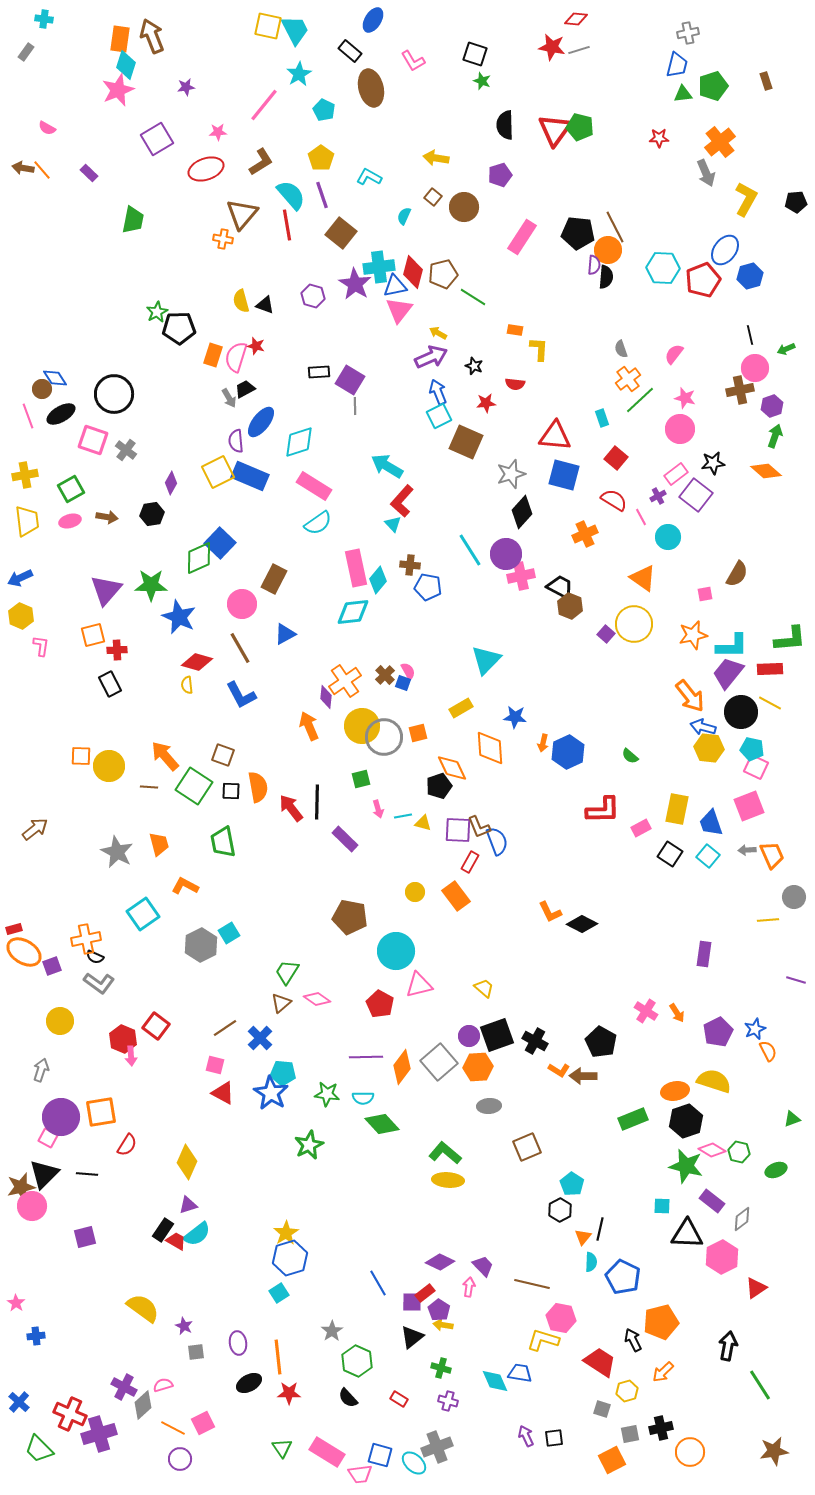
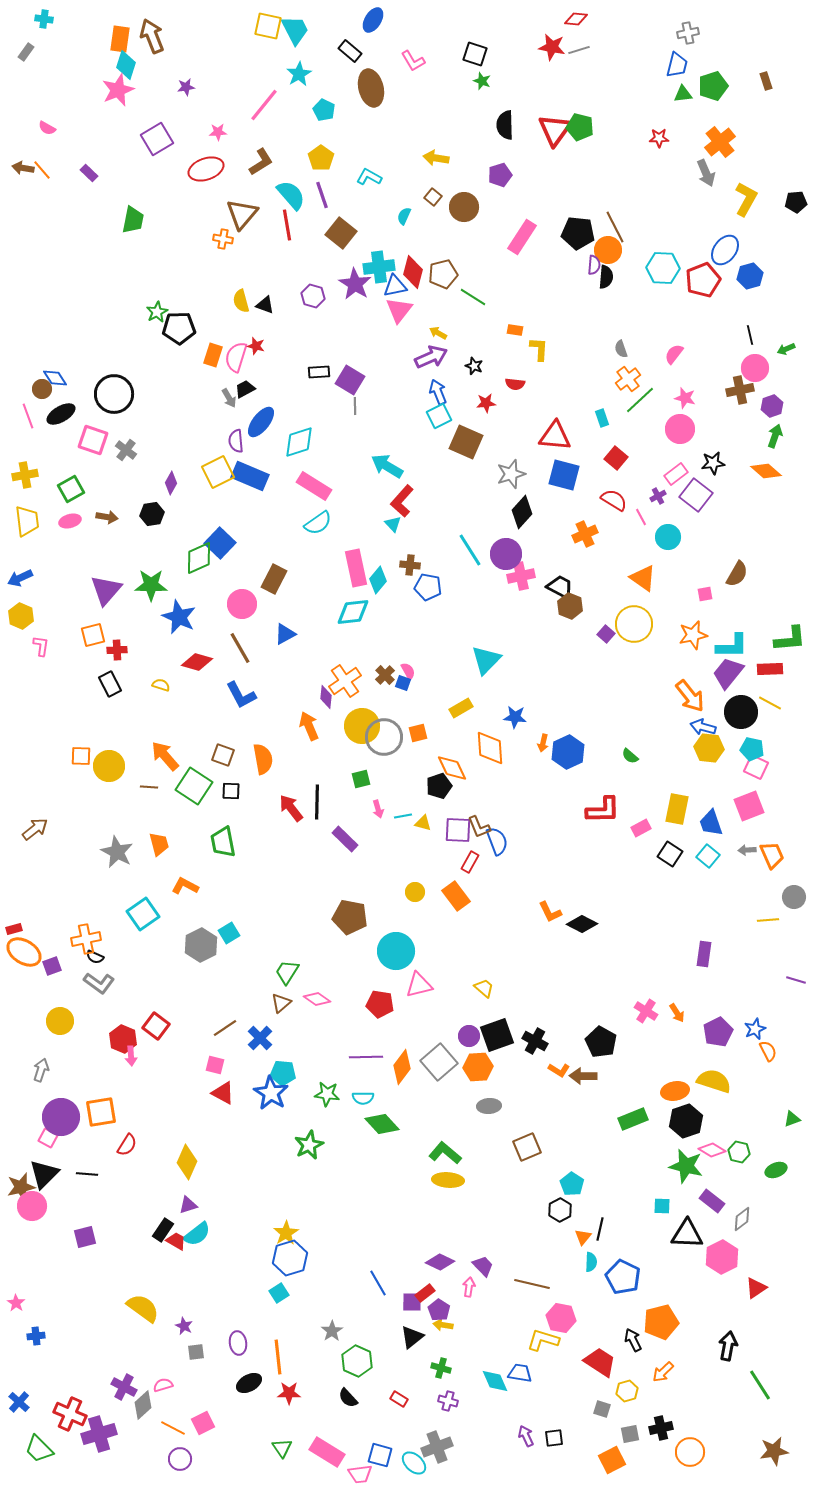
yellow semicircle at (187, 685): moved 26 px left; rotated 114 degrees clockwise
orange semicircle at (258, 787): moved 5 px right, 28 px up
red pentagon at (380, 1004): rotated 20 degrees counterclockwise
